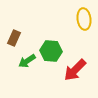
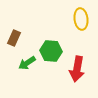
yellow ellipse: moved 3 px left
green arrow: moved 2 px down
red arrow: moved 2 px right, 1 px up; rotated 35 degrees counterclockwise
